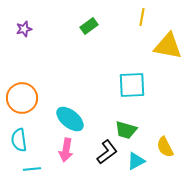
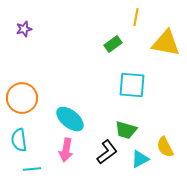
yellow line: moved 6 px left
green rectangle: moved 24 px right, 18 px down
yellow triangle: moved 2 px left, 3 px up
cyan square: rotated 8 degrees clockwise
cyan triangle: moved 4 px right, 2 px up
